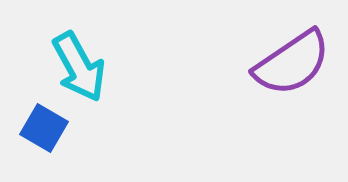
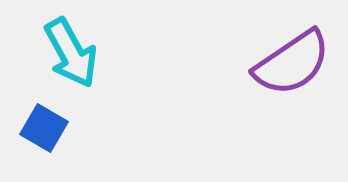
cyan arrow: moved 8 px left, 14 px up
